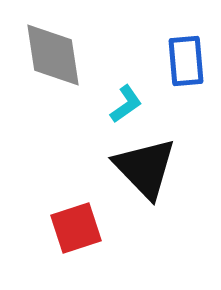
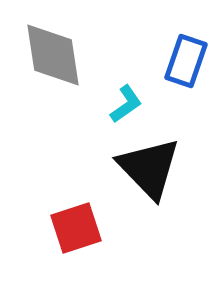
blue rectangle: rotated 24 degrees clockwise
black triangle: moved 4 px right
